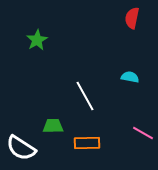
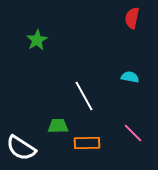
white line: moved 1 px left
green trapezoid: moved 5 px right
pink line: moved 10 px left; rotated 15 degrees clockwise
